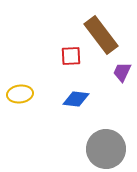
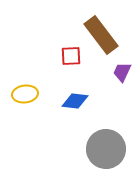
yellow ellipse: moved 5 px right
blue diamond: moved 1 px left, 2 px down
